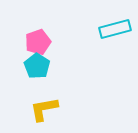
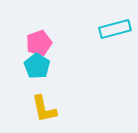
pink pentagon: moved 1 px right, 1 px down
yellow L-shape: rotated 92 degrees counterclockwise
